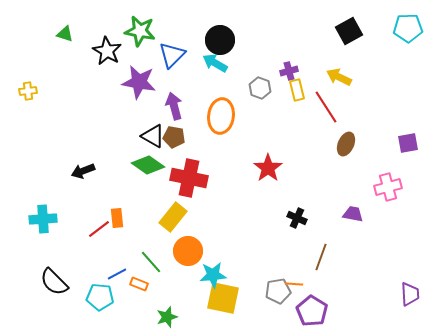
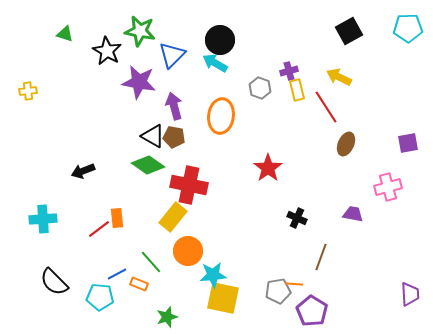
red cross at (189, 178): moved 7 px down
